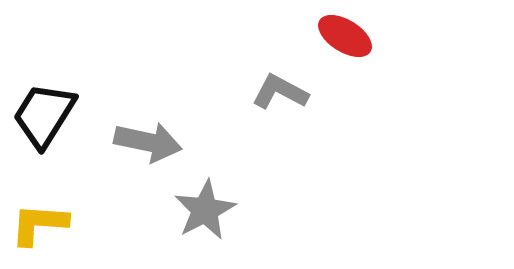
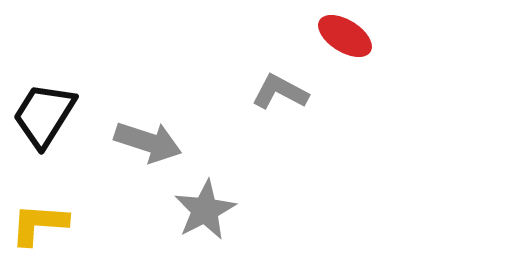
gray arrow: rotated 6 degrees clockwise
